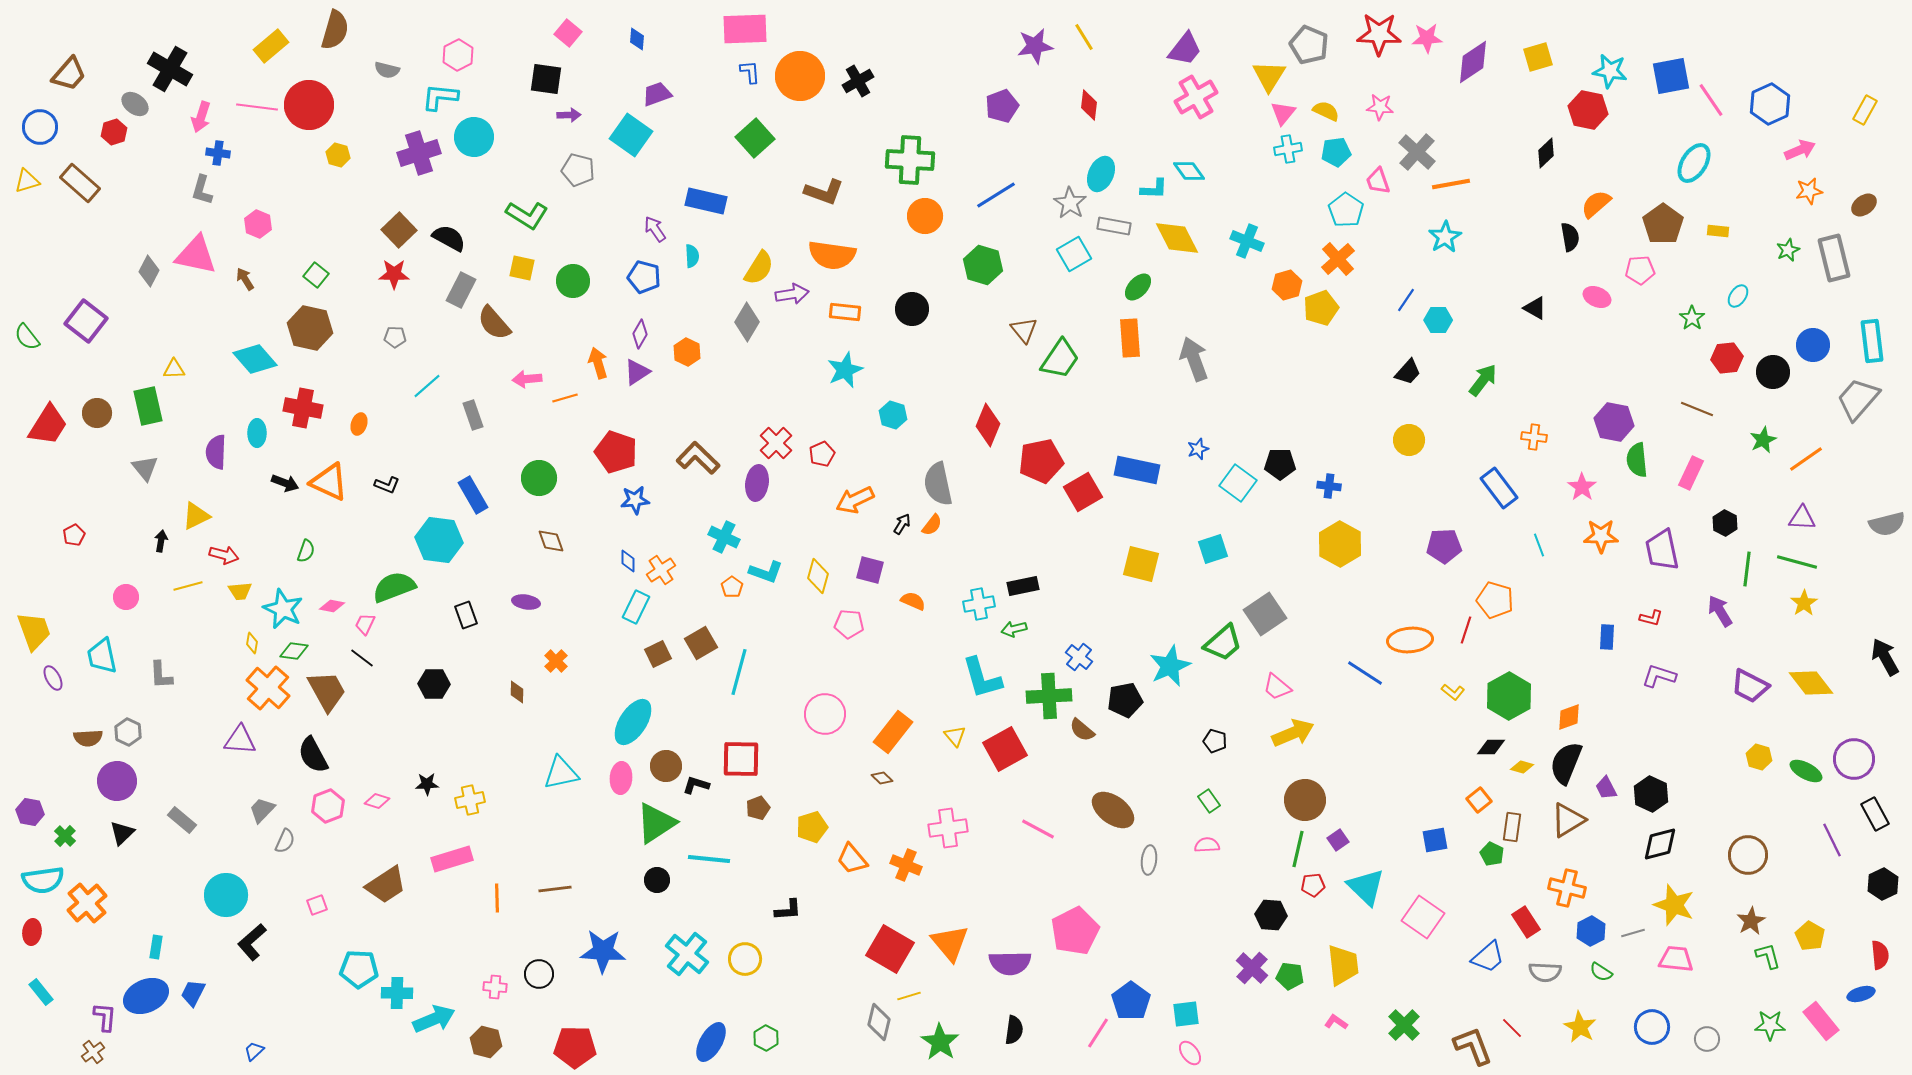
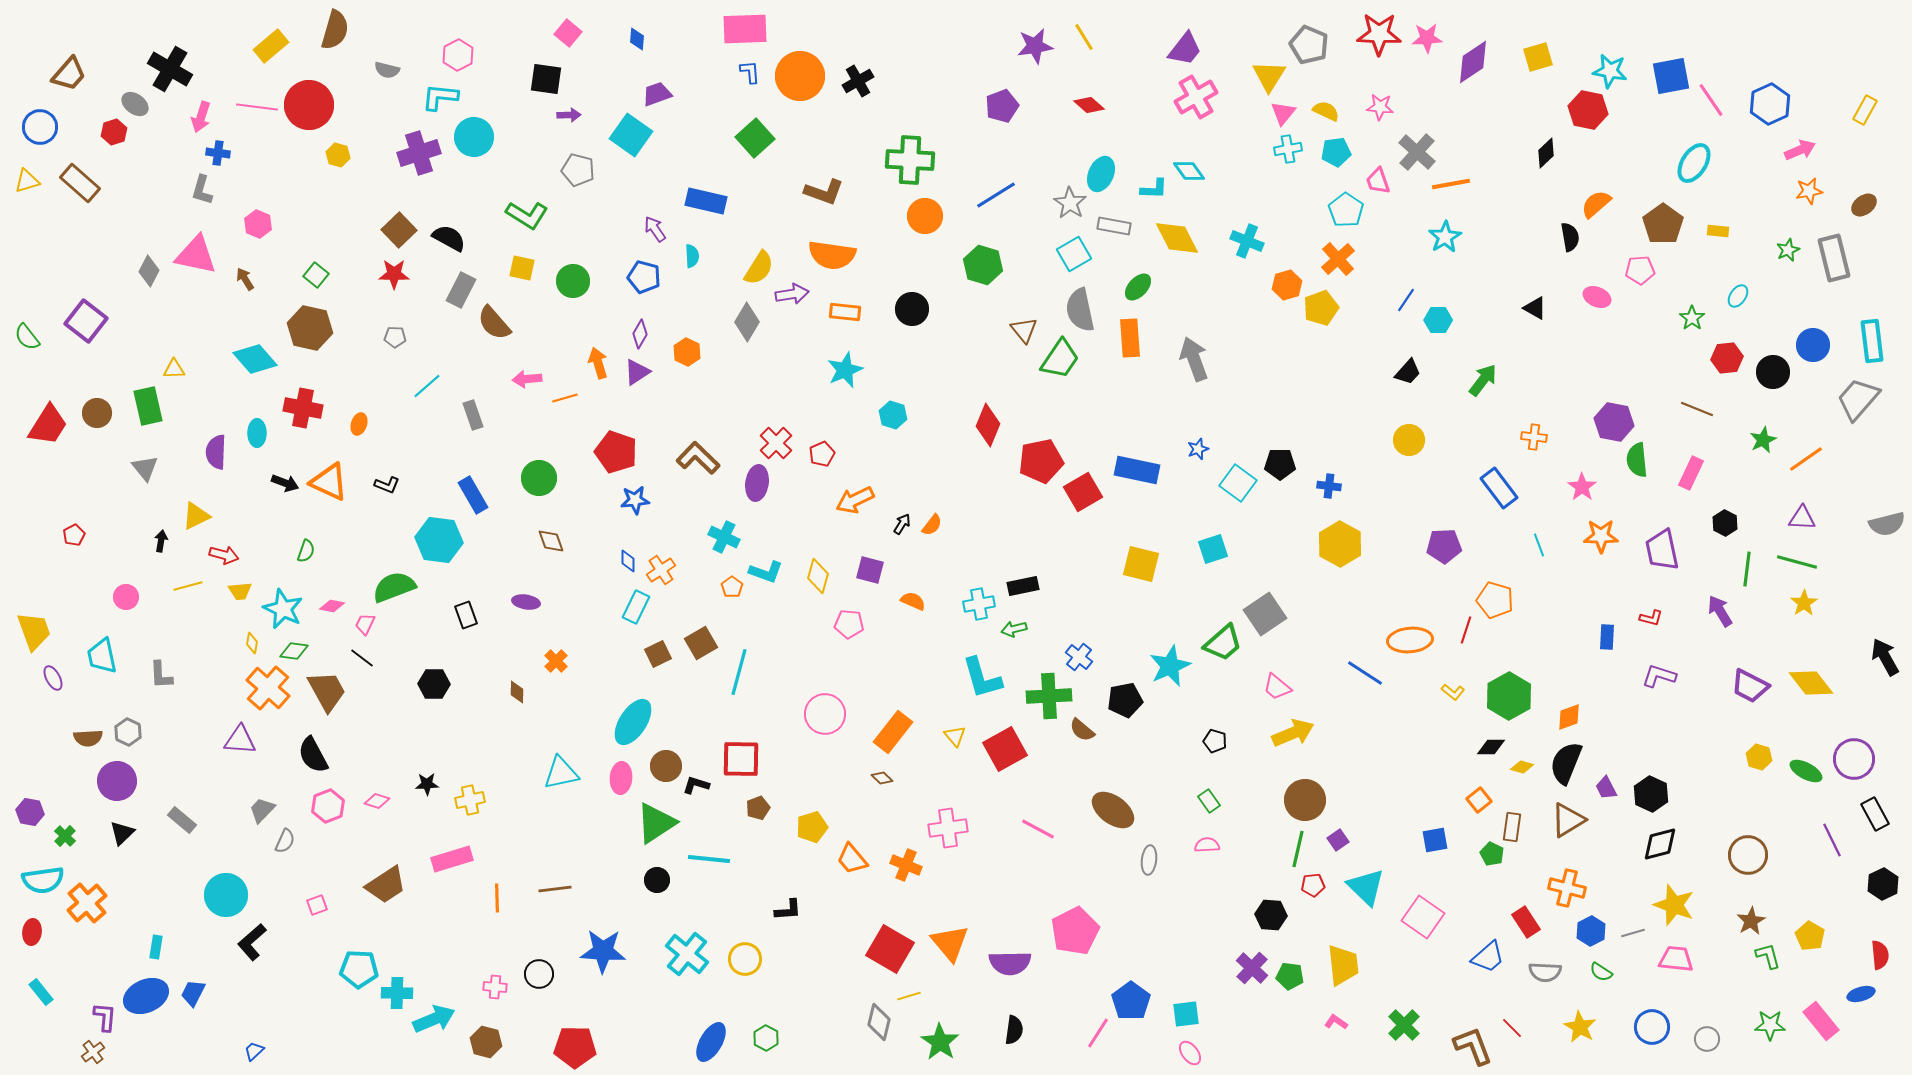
red diamond at (1089, 105): rotated 56 degrees counterclockwise
gray semicircle at (938, 484): moved 142 px right, 174 px up
